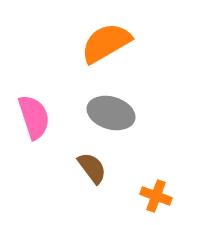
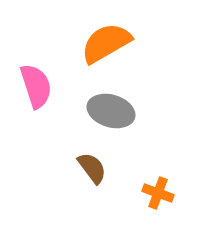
gray ellipse: moved 2 px up
pink semicircle: moved 2 px right, 31 px up
orange cross: moved 2 px right, 3 px up
